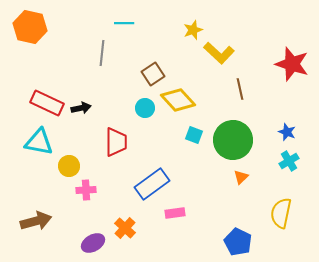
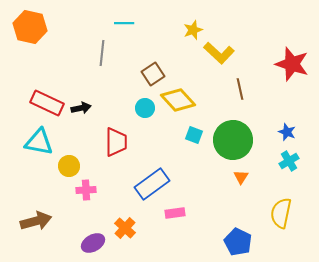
orange triangle: rotated 14 degrees counterclockwise
